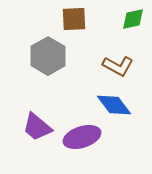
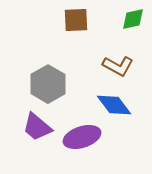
brown square: moved 2 px right, 1 px down
gray hexagon: moved 28 px down
